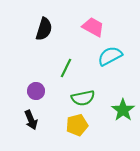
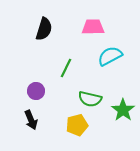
pink trapezoid: rotated 30 degrees counterclockwise
green semicircle: moved 7 px right, 1 px down; rotated 25 degrees clockwise
